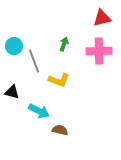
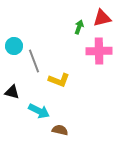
green arrow: moved 15 px right, 17 px up
